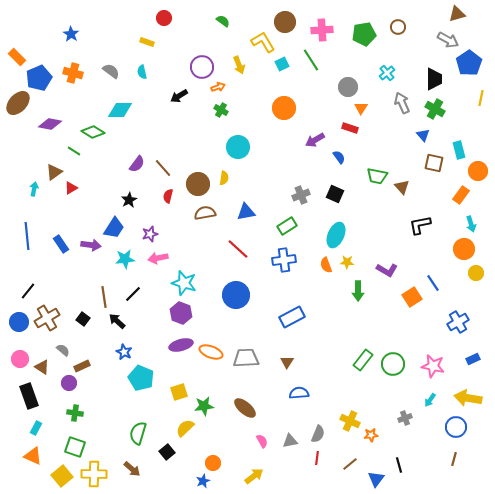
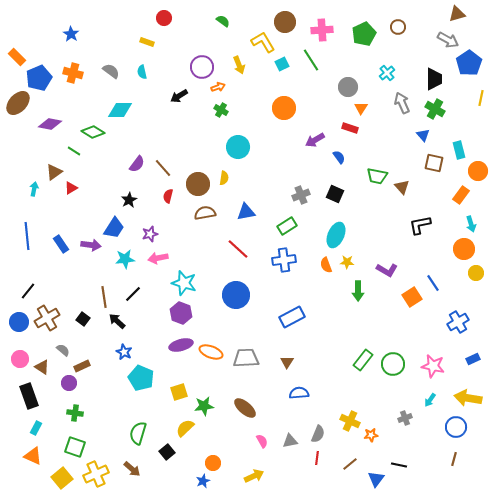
green pentagon at (364, 34): rotated 15 degrees counterclockwise
black line at (399, 465): rotated 63 degrees counterclockwise
yellow cross at (94, 474): moved 2 px right; rotated 25 degrees counterclockwise
yellow square at (62, 476): moved 2 px down
yellow arrow at (254, 476): rotated 12 degrees clockwise
